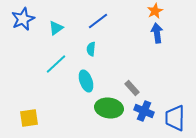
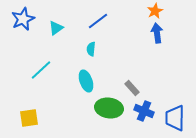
cyan line: moved 15 px left, 6 px down
